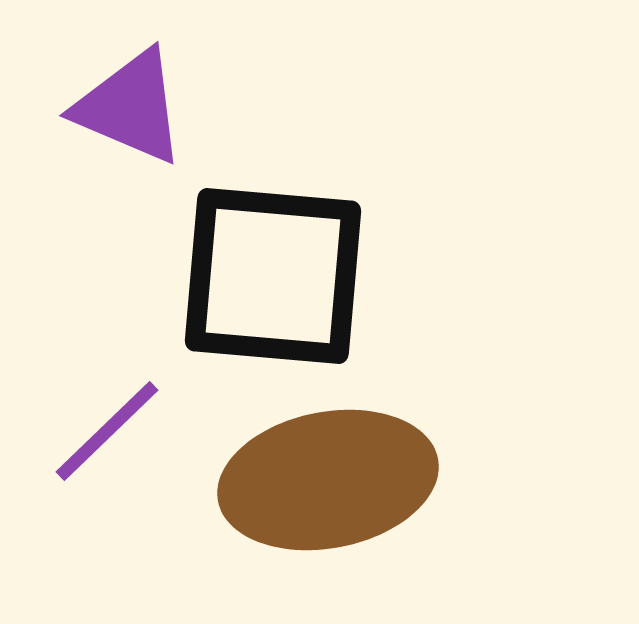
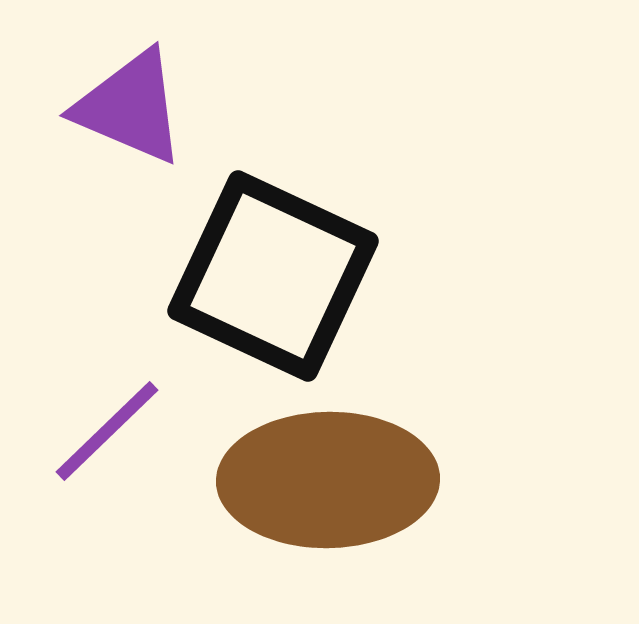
black square: rotated 20 degrees clockwise
brown ellipse: rotated 10 degrees clockwise
